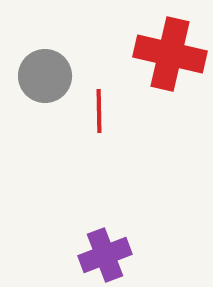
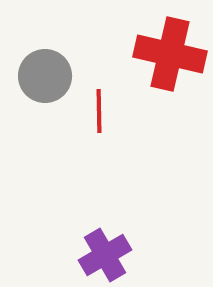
purple cross: rotated 9 degrees counterclockwise
